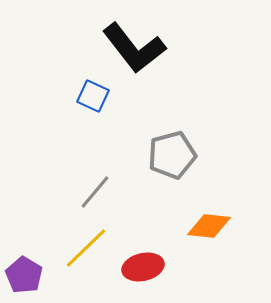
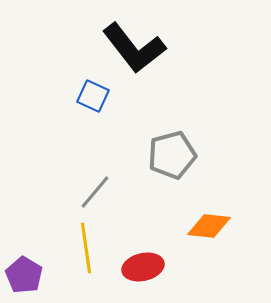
yellow line: rotated 54 degrees counterclockwise
